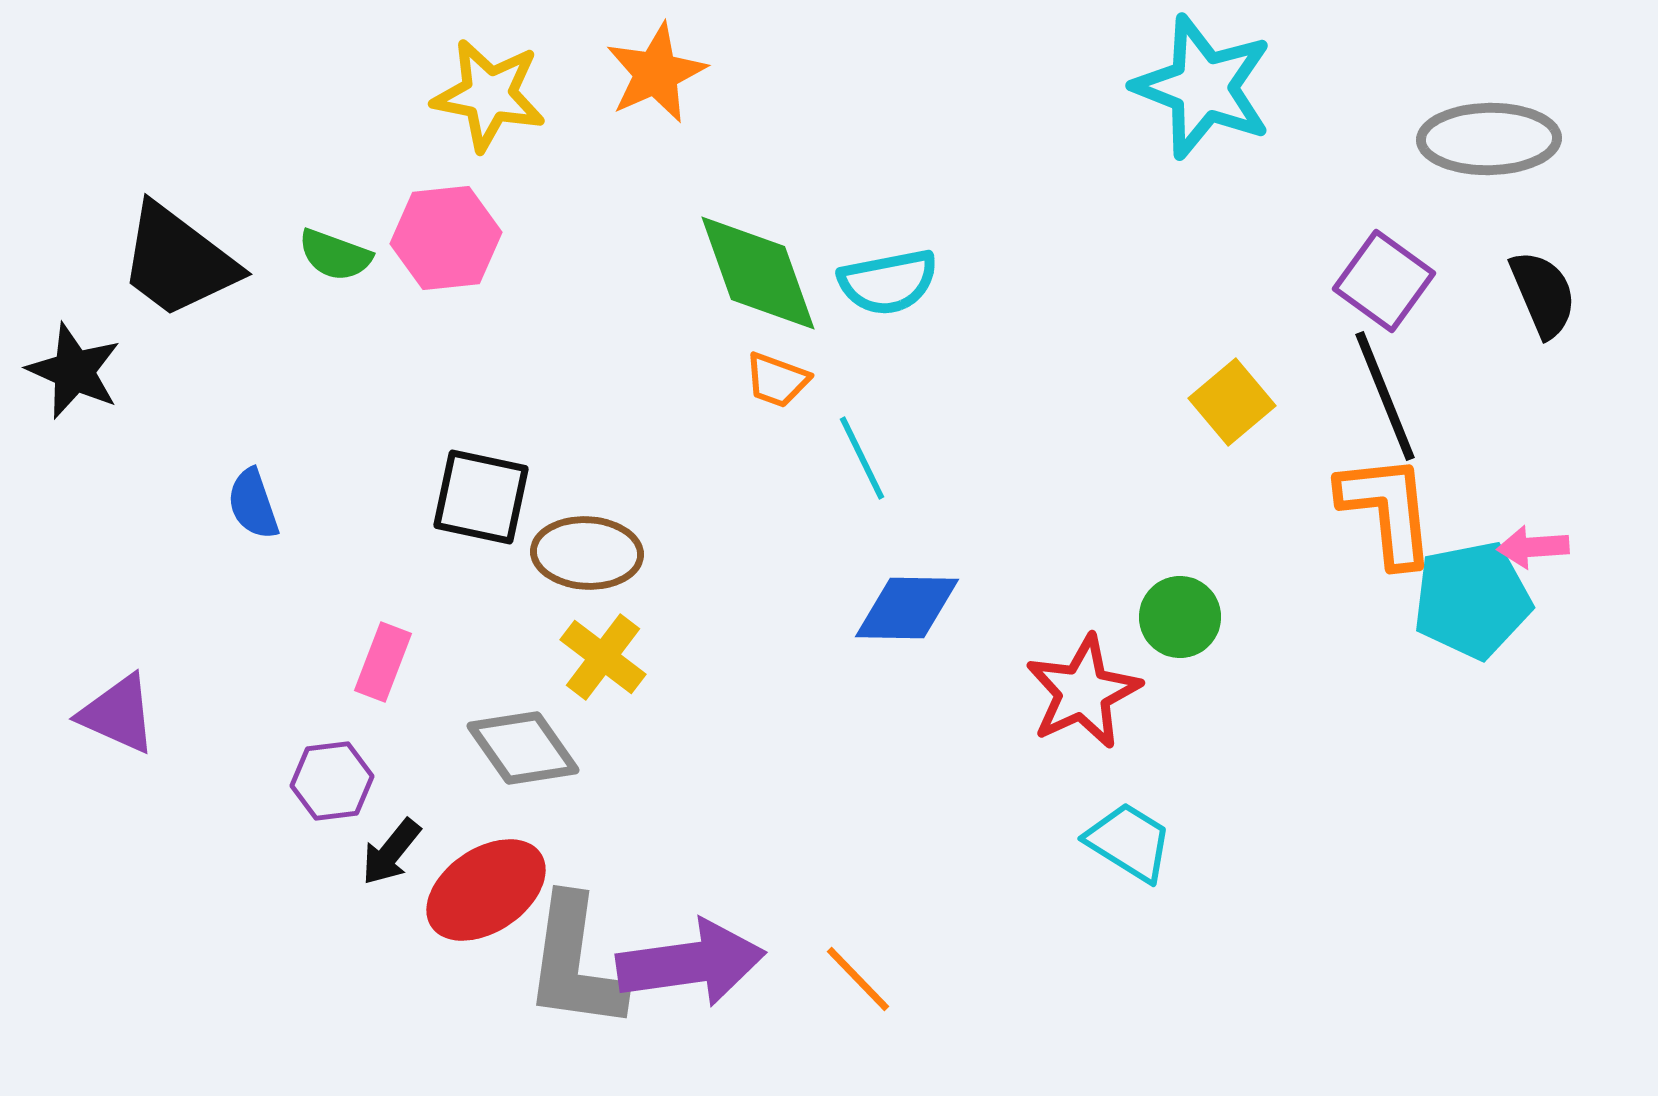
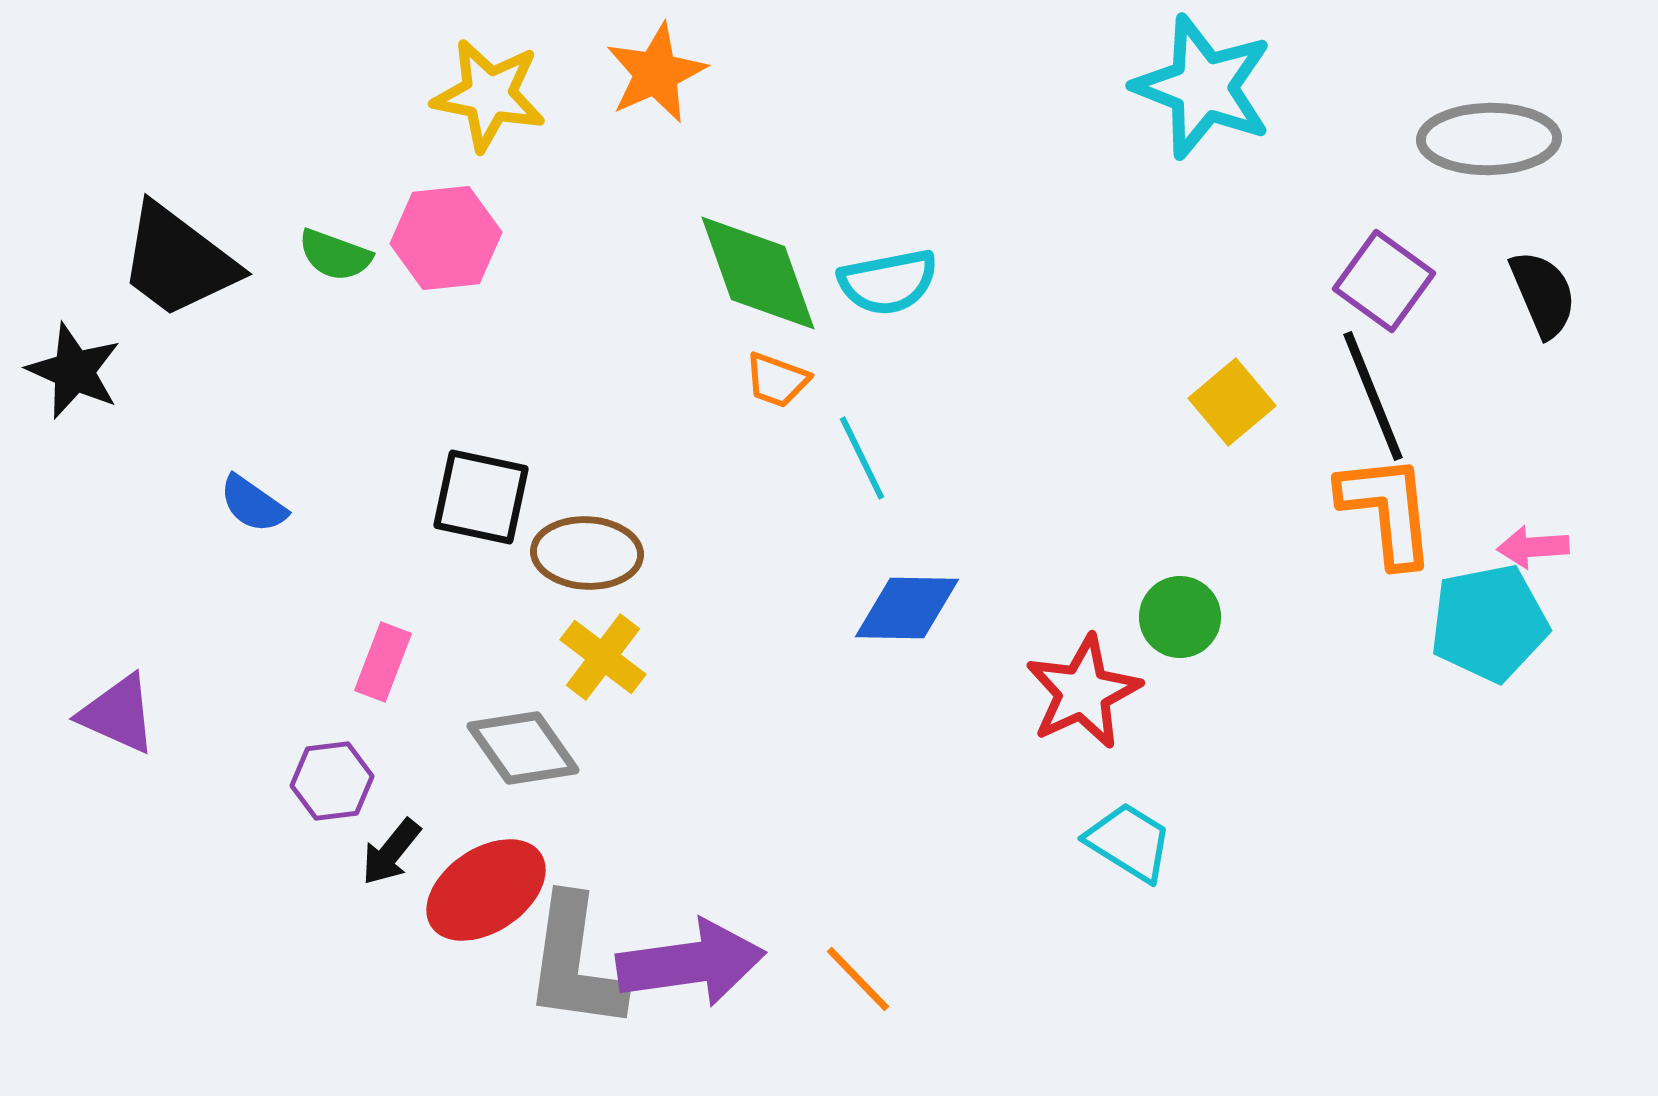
black line: moved 12 px left
blue semicircle: rotated 36 degrees counterclockwise
cyan pentagon: moved 17 px right, 23 px down
